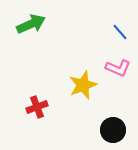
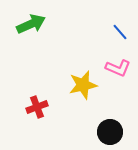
yellow star: rotated 8 degrees clockwise
black circle: moved 3 px left, 2 px down
